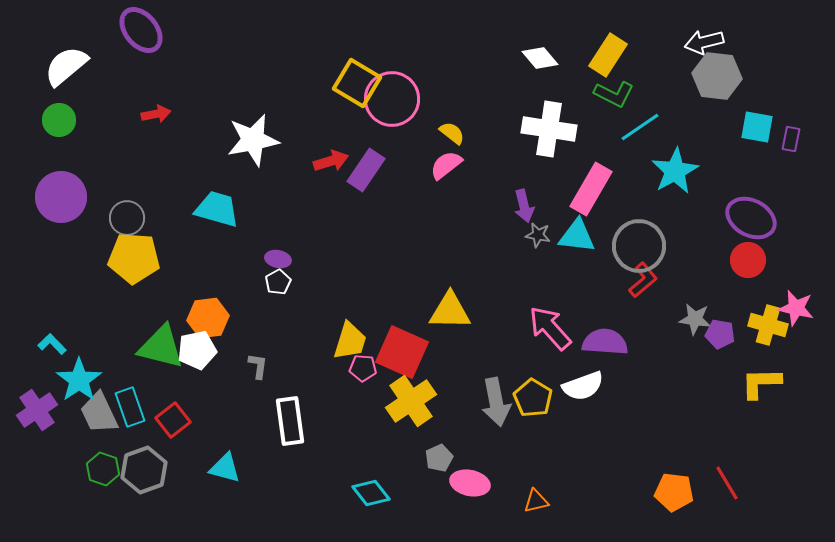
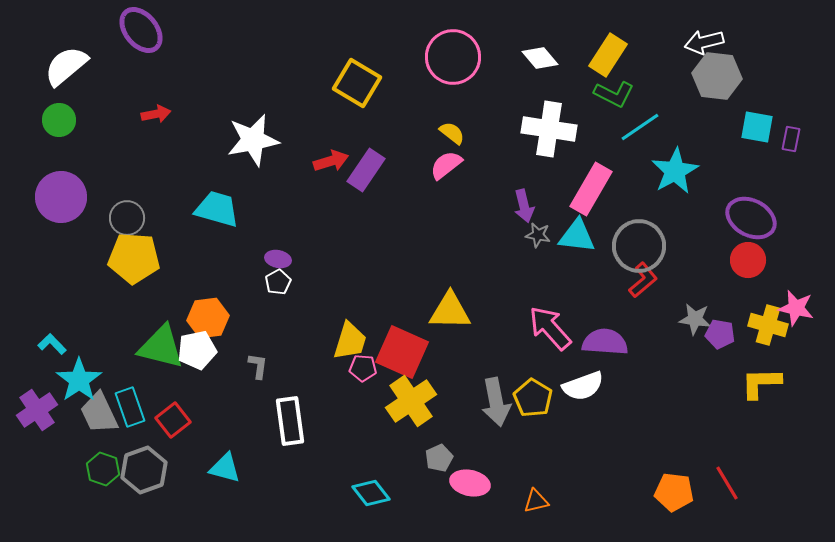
pink circle at (392, 99): moved 61 px right, 42 px up
